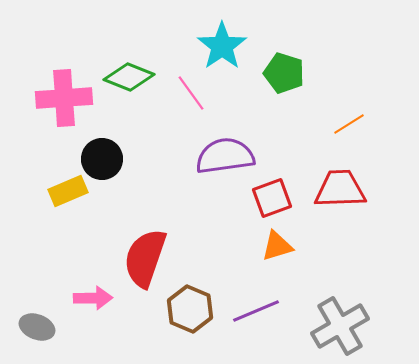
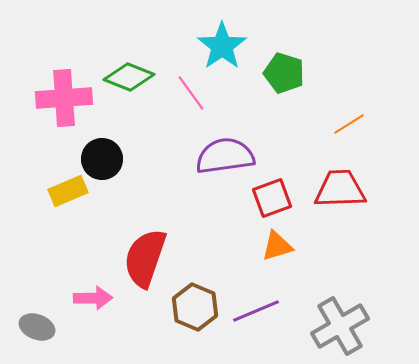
brown hexagon: moved 5 px right, 2 px up
